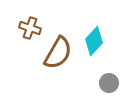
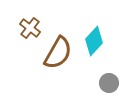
brown cross: rotated 20 degrees clockwise
